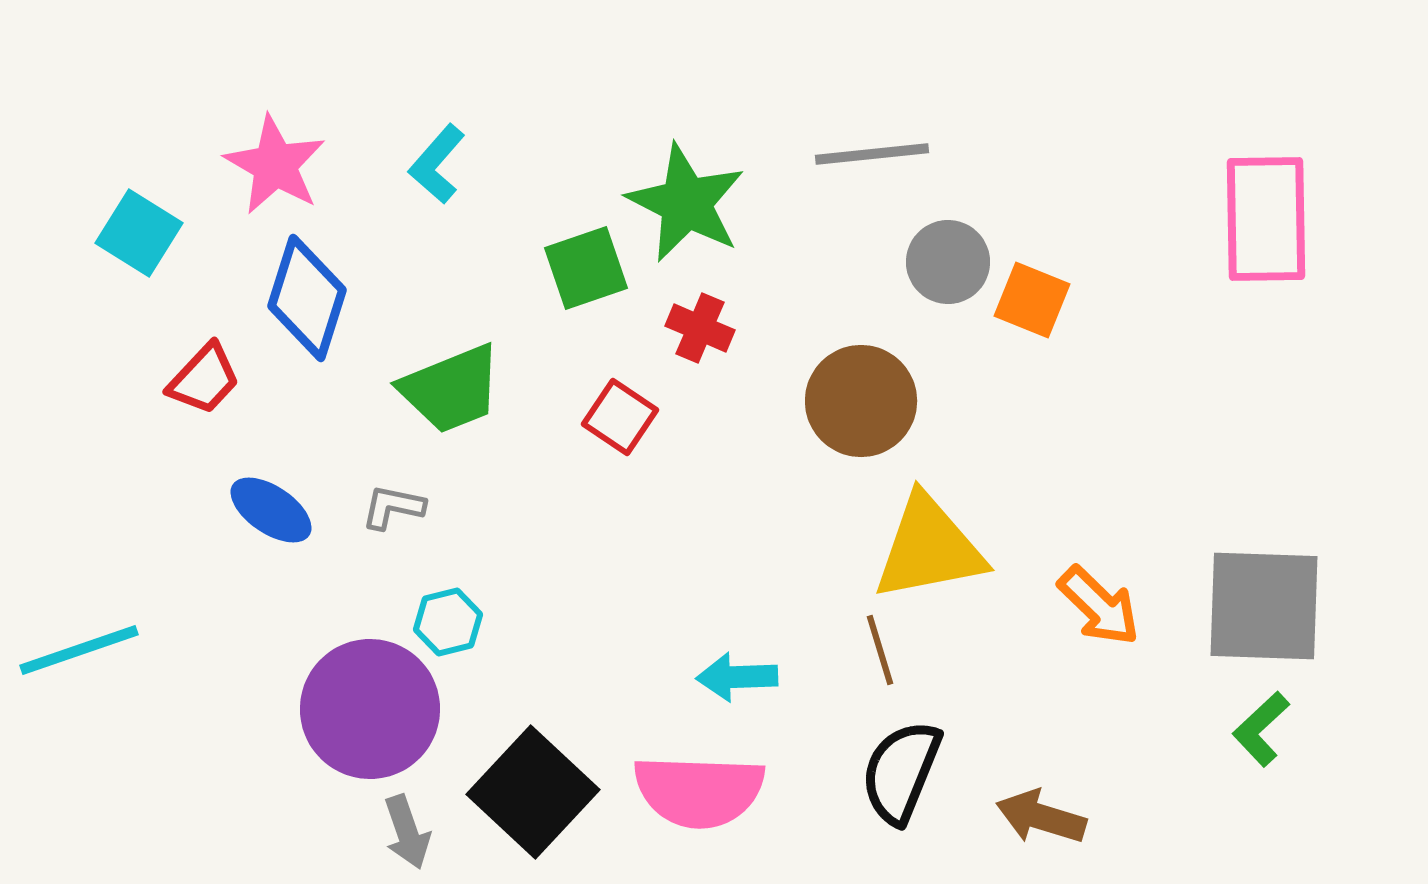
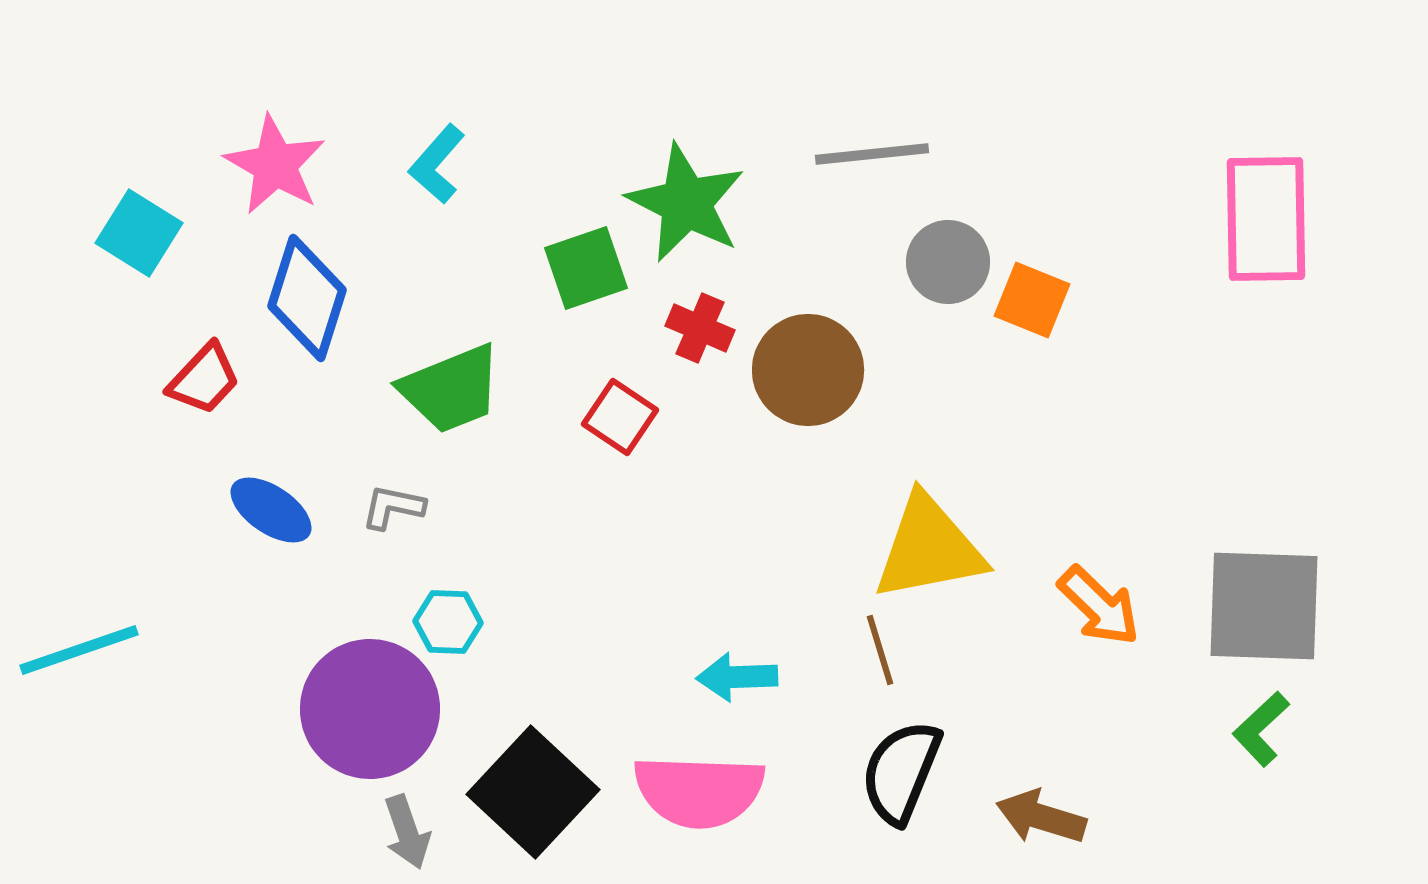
brown circle: moved 53 px left, 31 px up
cyan hexagon: rotated 16 degrees clockwise
